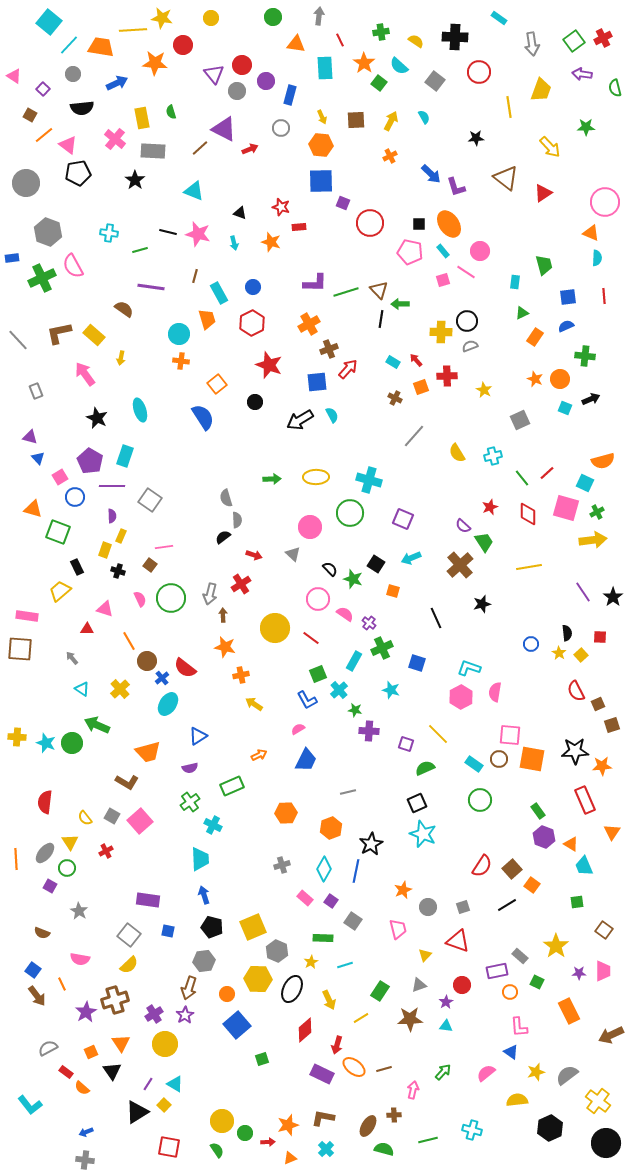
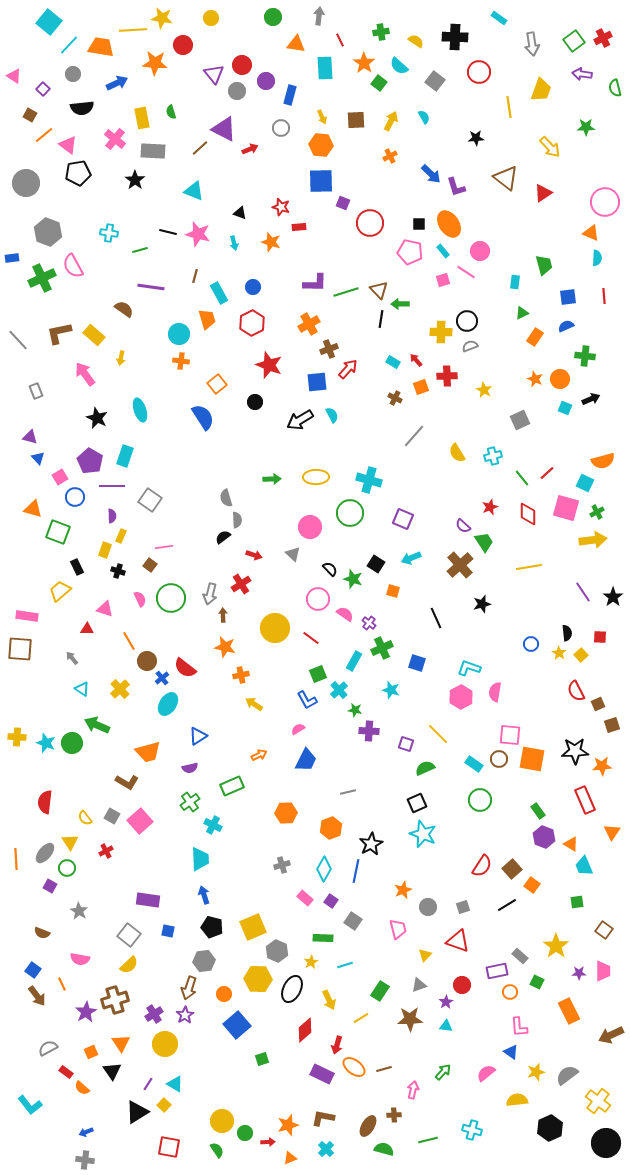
orange circle at (227, 994): moved 3 px left
